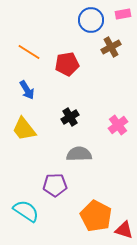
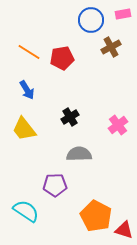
red pentagon: moved 5 px left, 6 px up
